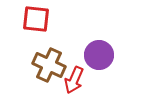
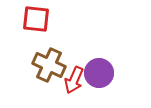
purple circle: moved 18 px down
